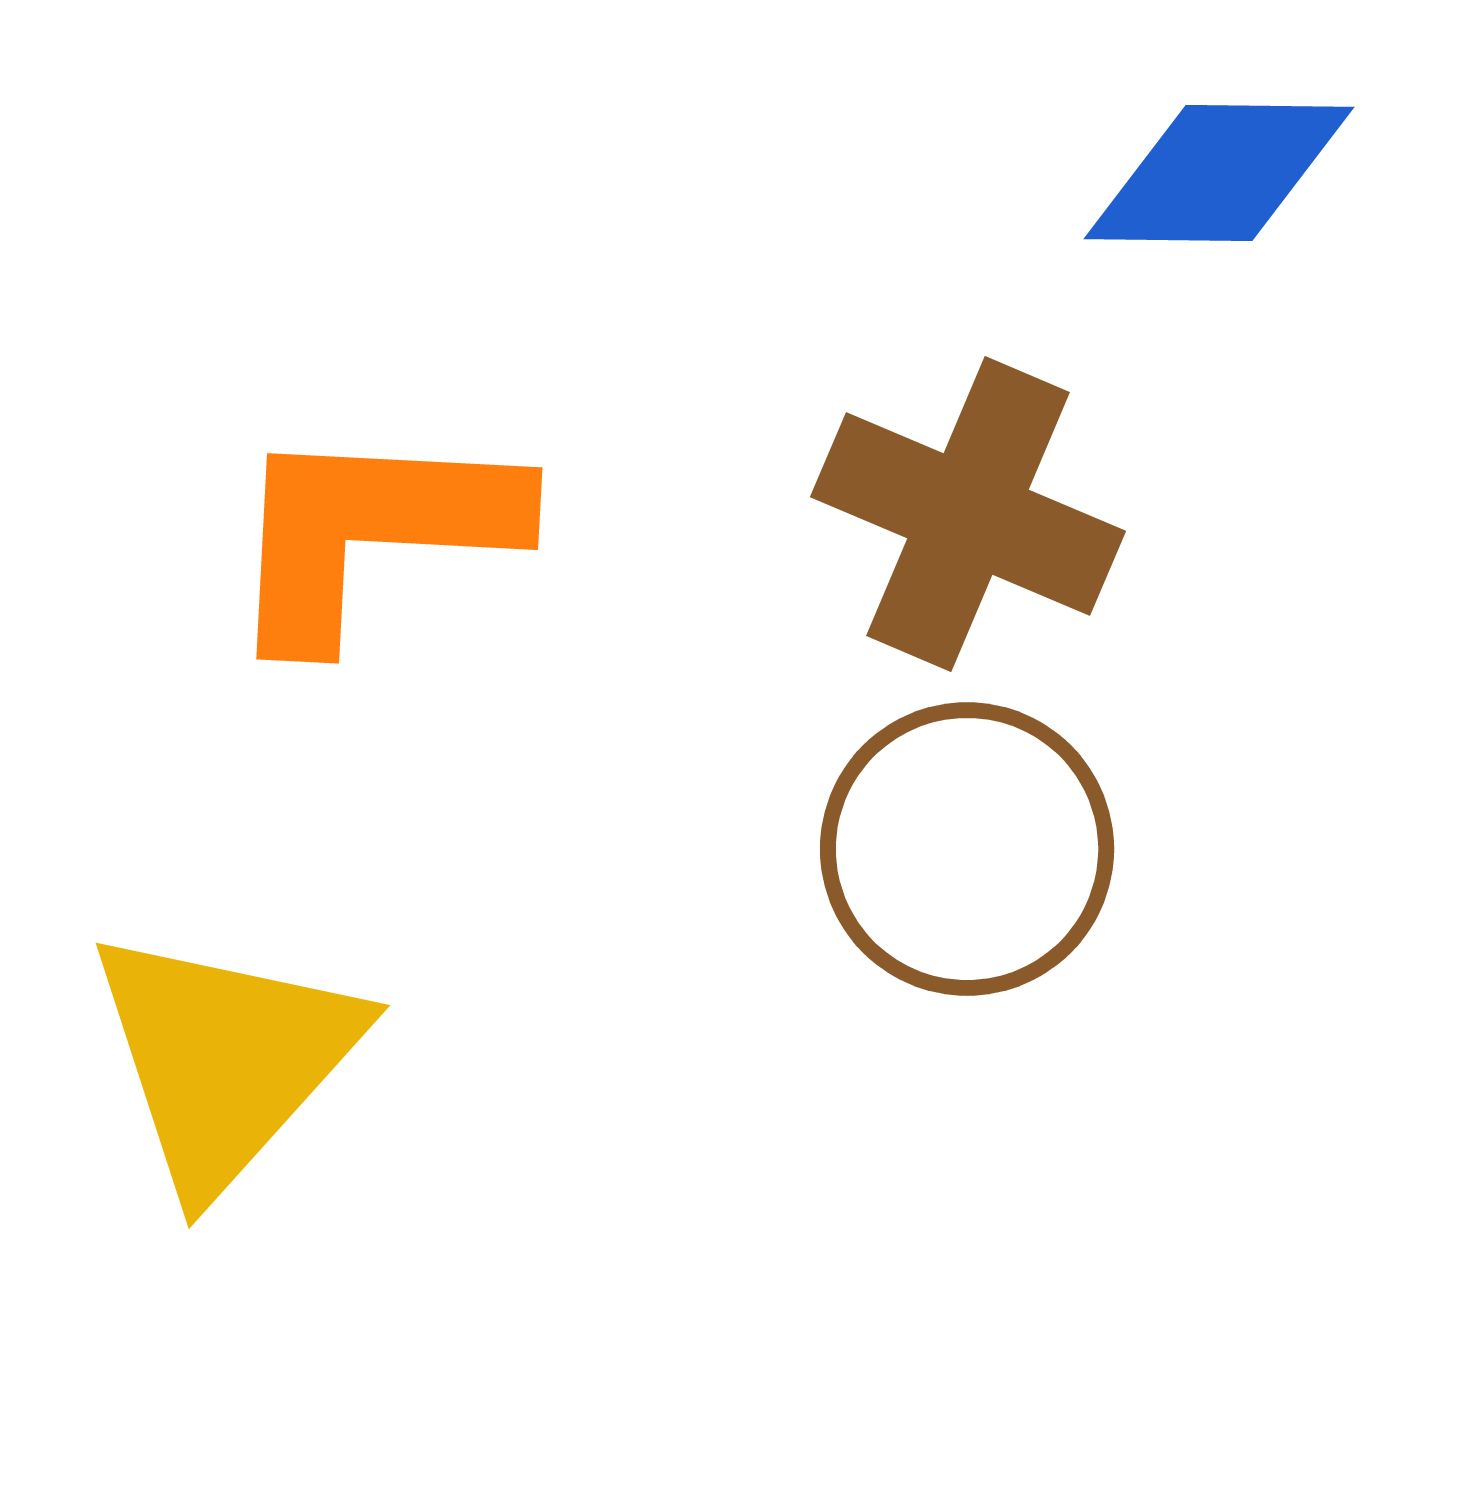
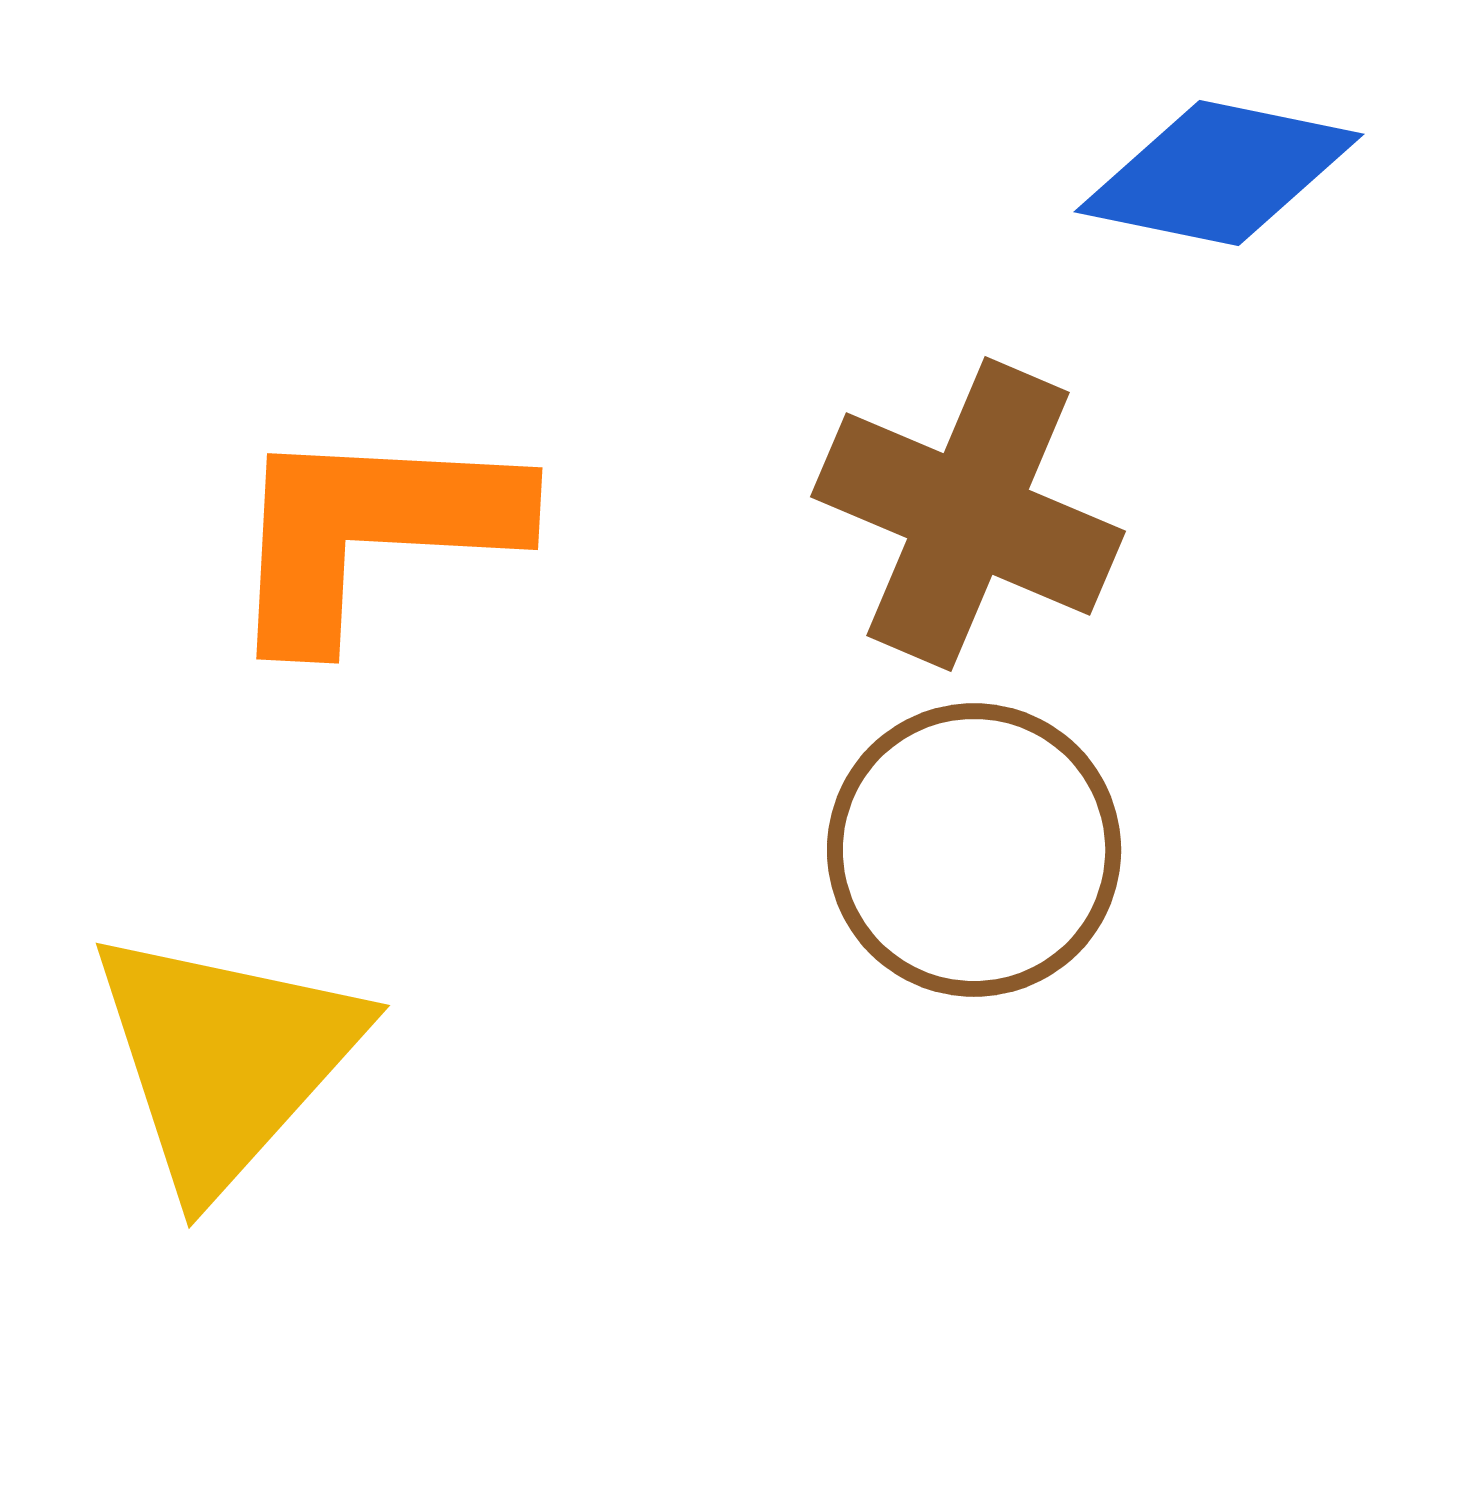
blue diamond: rotated 11 degrees clockwise
brown circle: moved 7 px right, 1 px down
